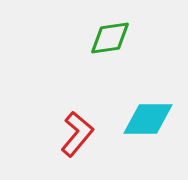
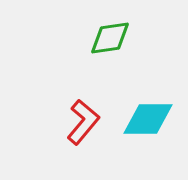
red L-shape: moved 6 px right, 12 px up
